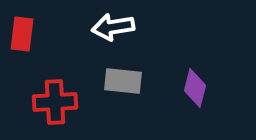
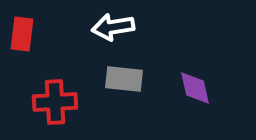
gray rectangle: moved 1 px right, 2 px up
purple diamond: rotated 27 degrees counterclockwise
